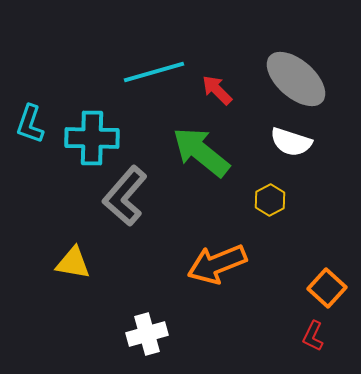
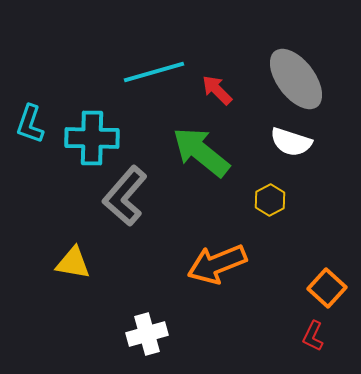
gray ellipse: rotated 12 degrees clockwise
